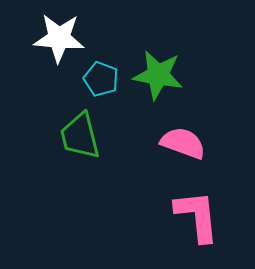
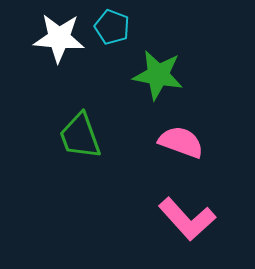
cyan pentagon: moved 11 px right, 52 px up
green trapezoid: rotated 6 degrees counterclockwise
pink semicircle: moved 2 px left, 1 px up
pink L-shape: moved 10 px left, 3 px down; rotated 144 degrees clockwise
